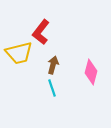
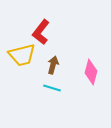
yellow trapezoid: moved 3 px right, 2 px down
cyan line: rotated 54 degrees counterclockwise
